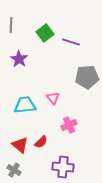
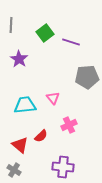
red semicircle: moved 6 px up
